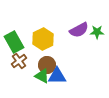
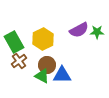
blue triangle: moved 5 px right, 1 px up
